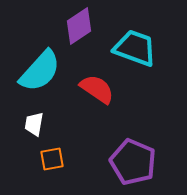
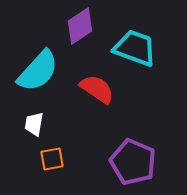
purple diamond: moved 1 px right
cyan semicircle: moved 2 px left
